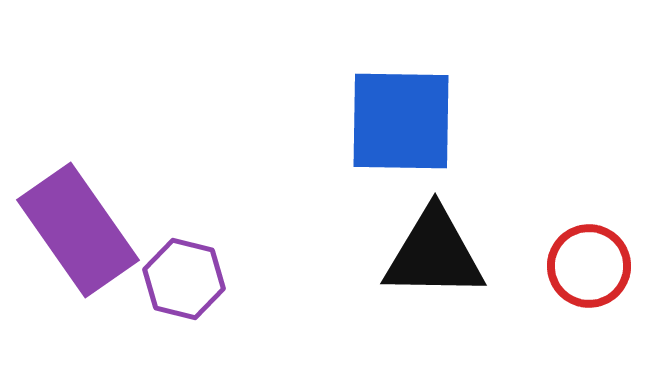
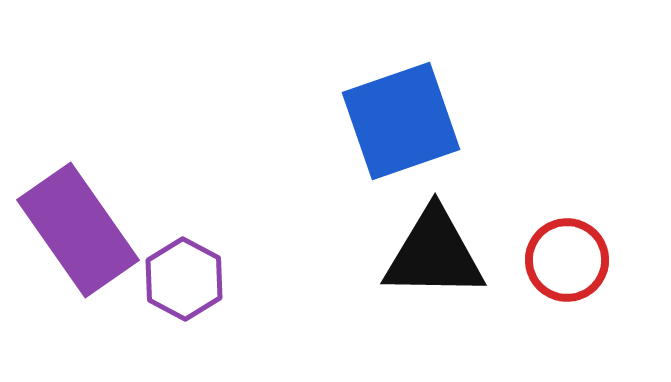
blue square: rotated 20 degrees counterclockwise
red circle: moved 22 px left, 6 px up
purple hexagon: rotated 14 degrees clockwise
